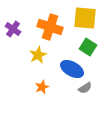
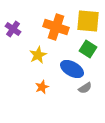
yellow square: moved 3 px right, 3 px down
orange cross: moved 6 px right
green square: moved 2 px down
